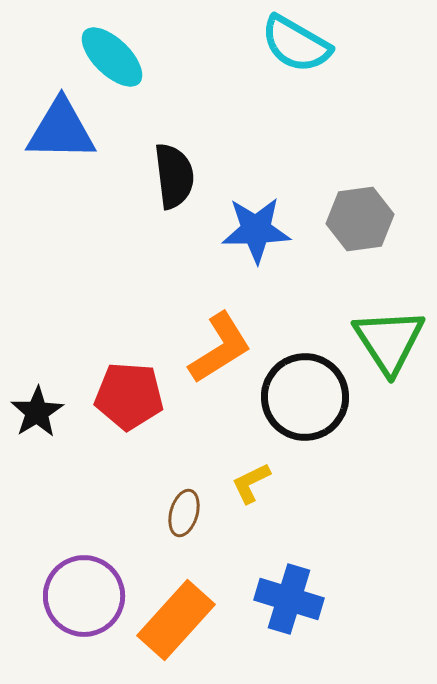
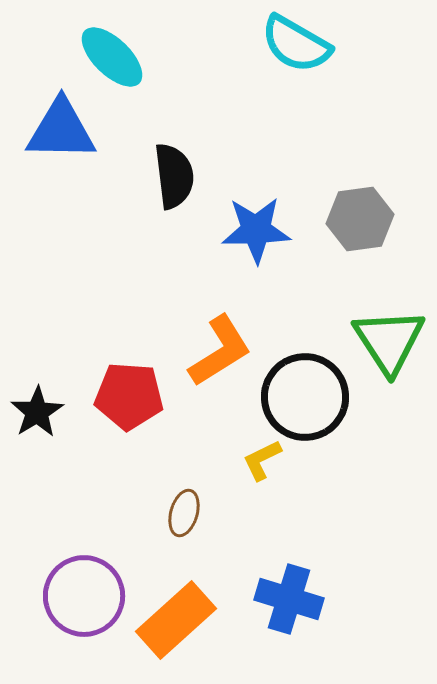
orange L-shape: moved 3 px down
yellow L-shape: moved 11 px right, 23 px up
orange rectangle: rotated 6 degrees clockwise
